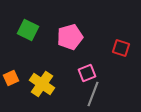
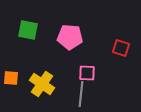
green square: rotated 15 degrees counterclockwise
pink pentagon: rotated 20 degrees clockwise
pink square: rotated 24 degrees clockwise
orange square: rotated 28 degrees clockwise
gray line: moved 12 px left; rotated 15 degrees counterclockwise
